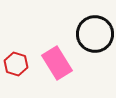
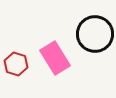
pink rectangle: moved 2 px left, 5 px up
